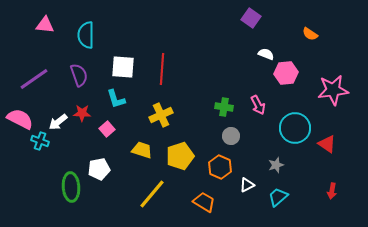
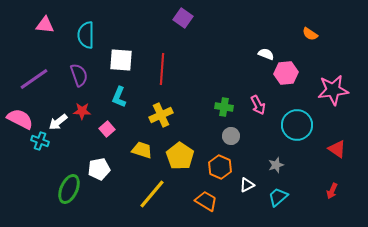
purple square: moved 68 px left
white square: moved 2 px left, 7 px up
cyan L-shape: moved 3 px right, 2 px up; rotated 40 degrees clockwise
red star: moved 2 px up
cyan circle: moved 2 px right, 3 px up
red triangle: moved 10 px right, 5 px down
yellow pentagon: rotated 20 degrees counterclockwise
green ellipse: moved 2 px left, 2 px down; rotated 28 degrees clockwise
red arrow: rotated 14 degrees clockwise
orange trapezoid: moved 2 px right, 1 px up
